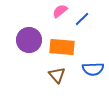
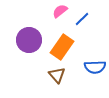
orange rectangle: rotated 60 degrees counterclockwise
blue semicircle: moved 2 px right, 2 px up
